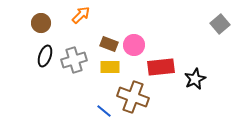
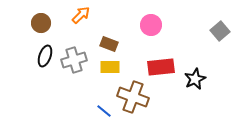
gray square: moved 7 px down
pink circle: moved 17 px right, 20 px up
